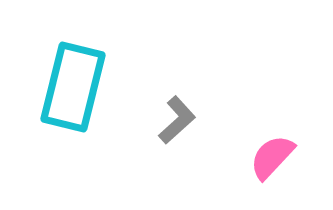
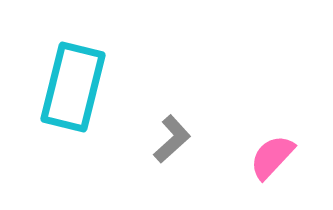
gray L-shape: moved 5 px left, 19 px down
